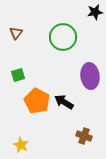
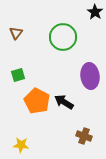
black star: rotated 28 degrees counterclockwise
yellow star: rotated 21 degrees counterclockwise
